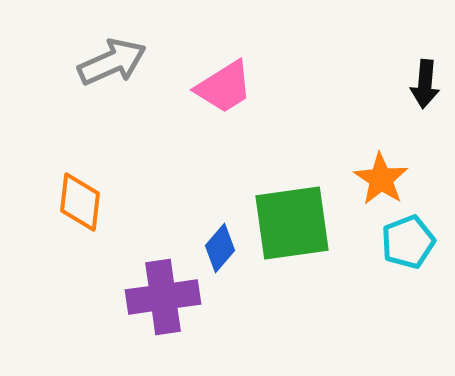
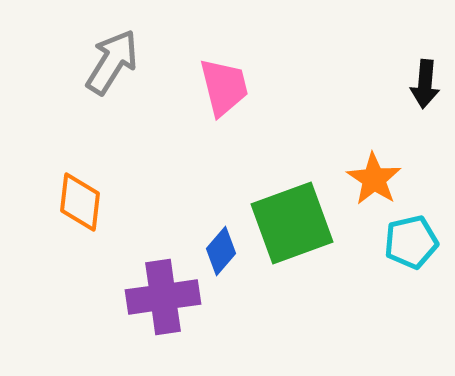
gray arrow: rotated 34 degrees counterclockwise
pink trapezoid: rotated 72 degrees counterclockwise
orange star: moved 7 px left
green square: rotated 12 degrees counterclockwise
cyan pentagon: moved 3 px right; rotated 8 degrees clockwise
blue diamond: moved 1 px right, 3 px down
